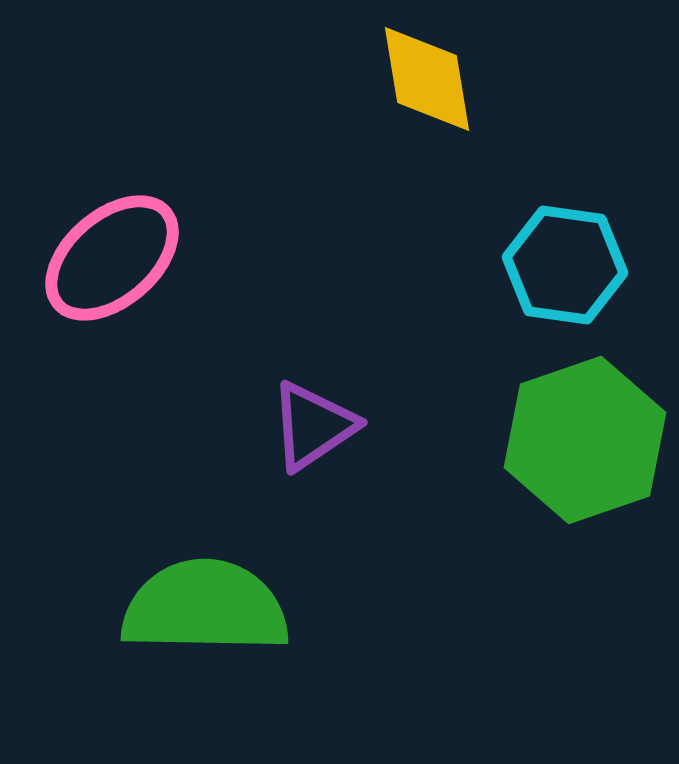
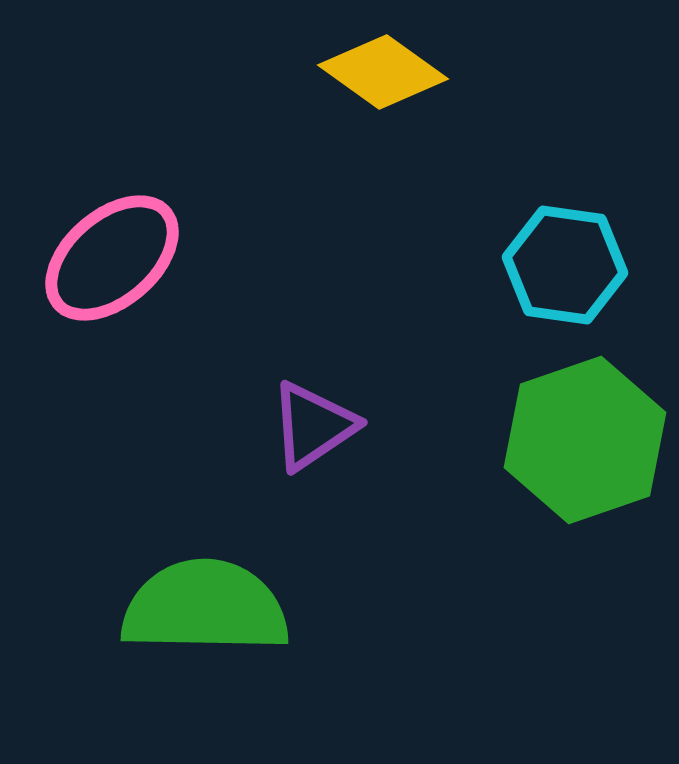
yellow diamond: moved 44 px left, 7 px up; rotated 45 degrees counterclockwise
